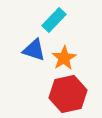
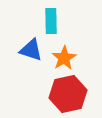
cyan rectangle: moved 3 px left, 1 px down; rotated 45 degrees counterclockwise
blue triangle: moved 3 px left
